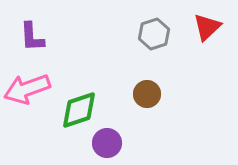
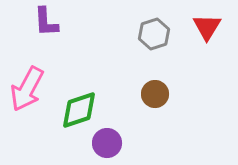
red triangle: rotated 16 degrees counterclockwise
purple L-shape: moved 14 px right, 15 px up
pink arrow: rotated 42 degrees counterclockwise
brown circle: moved 8 px right
